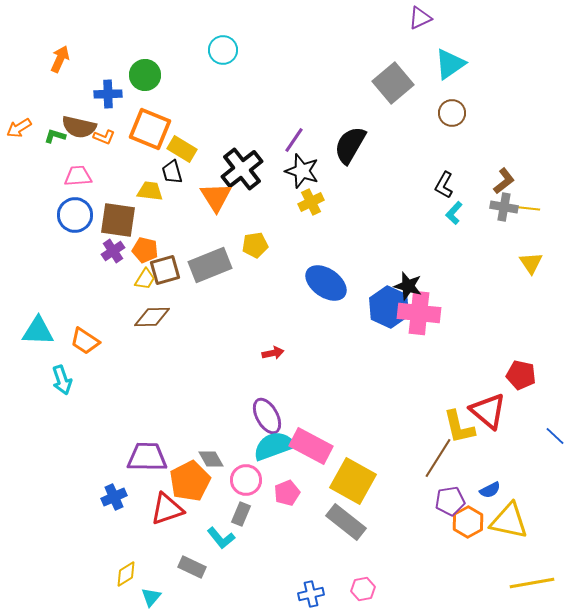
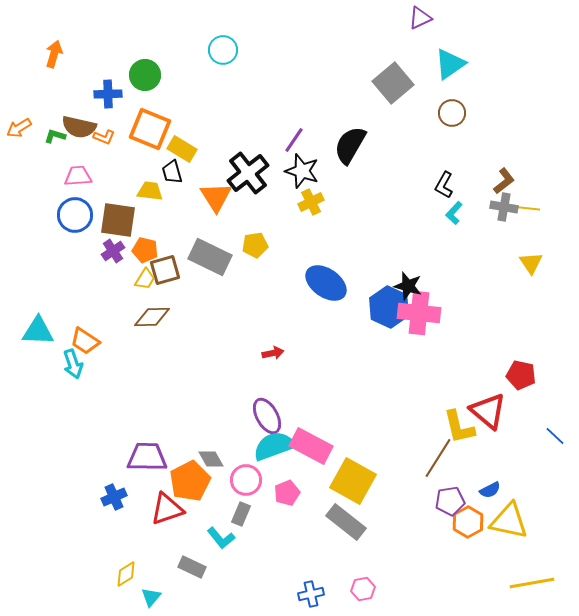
orange arrow at (60, 59): moved 6 px left, 5 px up; rotated 8 degrees counterclockwise
black cross at (242, 169): moved 6 px right, 4 px down
gray rectangle at (210, 265): moved 8 px up; rotated 48 degrees clockwise
cyan arrow at (62, 380): moved 11 px right, 16 px up
